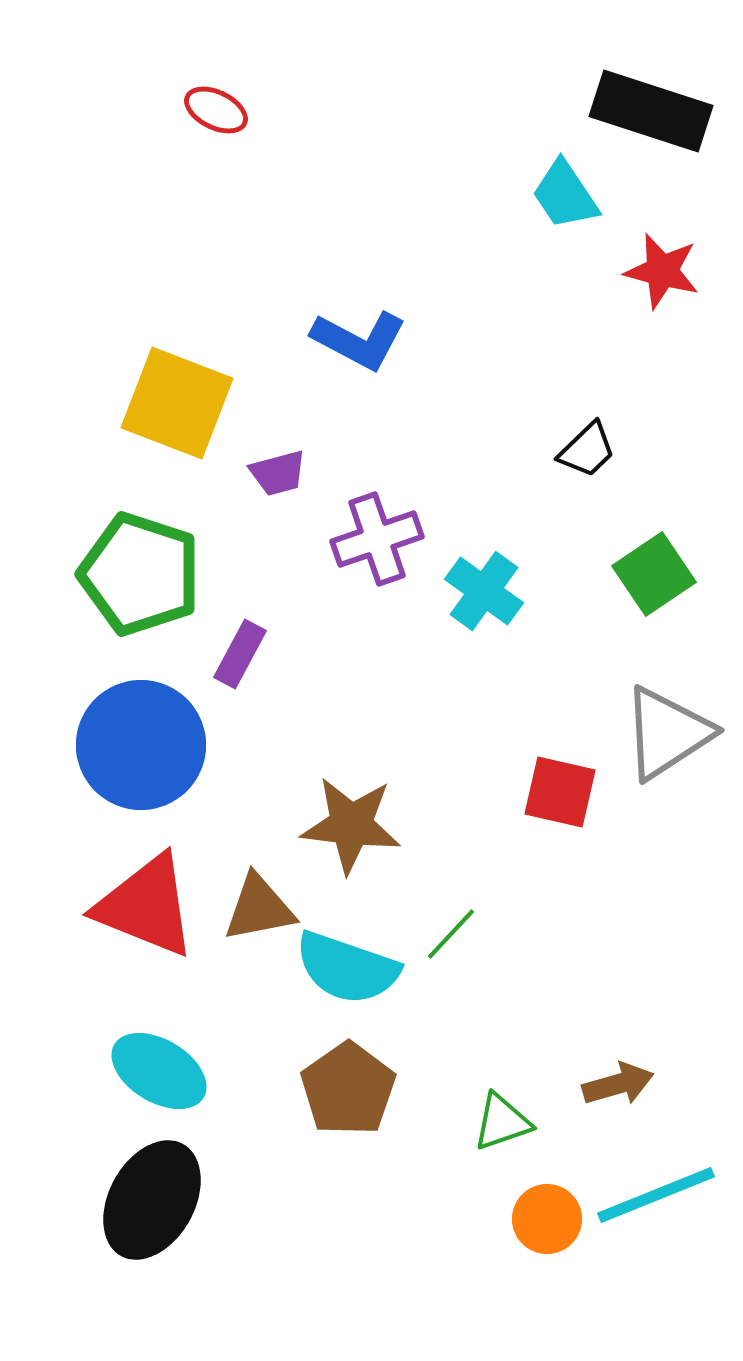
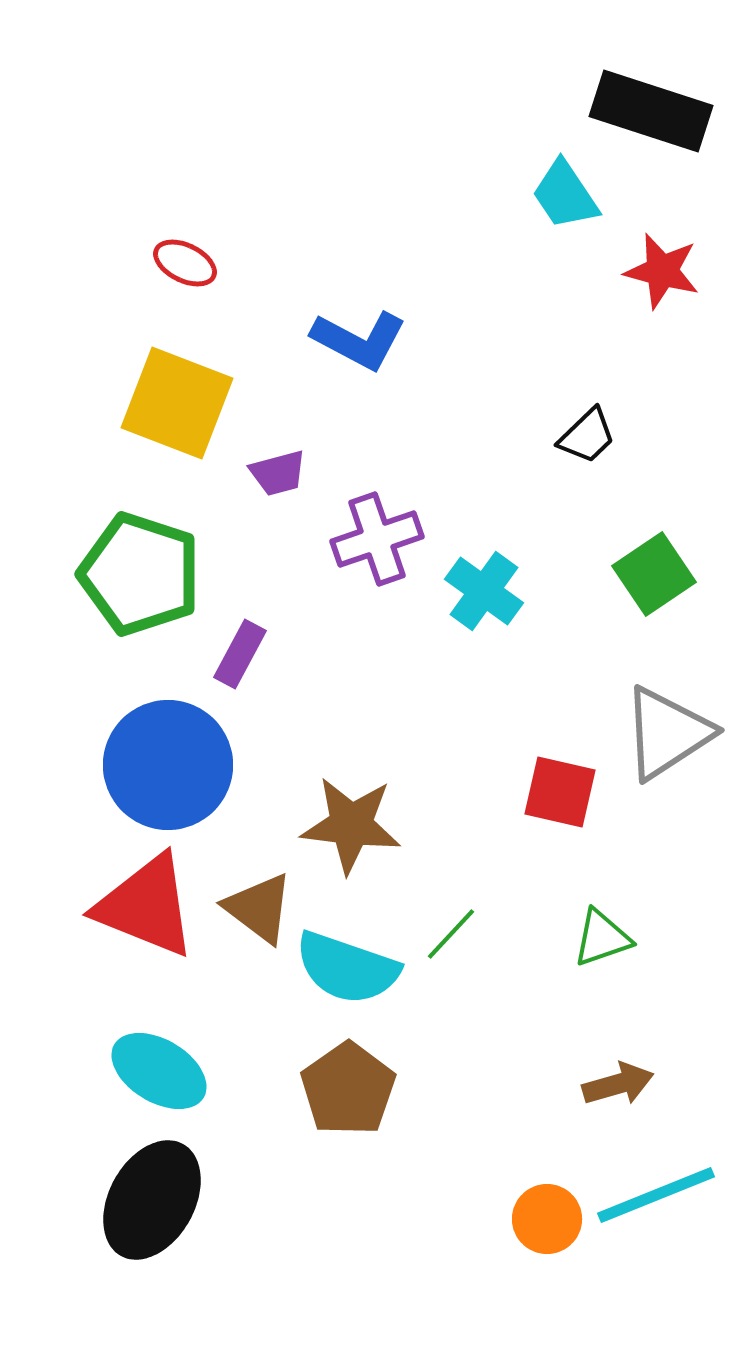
red ellipse: moved 31 px left, 153 px down
black trapezoid: moved 14 px up
blue circle: moved 27 px right, 20 px down
brown triangle: rotated 48 degrees clockwise
green triangle: moved 100 px right, 184 px up
